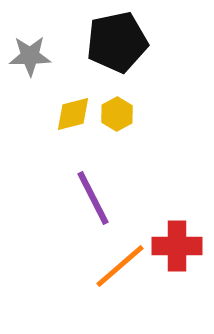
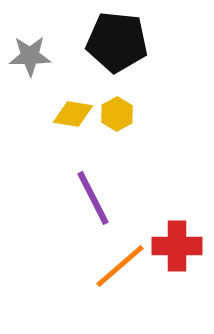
black pentagon: rotated 18 degrees clockwise
yellow diamond: rotated 24 degrees clockwise
